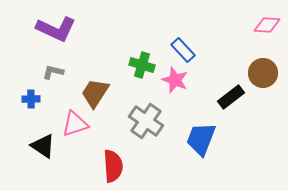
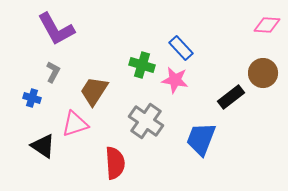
purple L-shape: rotated 36 degrees clockwise
blue rectangle: moved 2 px left, 2 px up
gray L-shape: rotated 105 degrees clockwise
pink star: rotated 12 degrees counterclockwise
brown trapezoid: moved 1 px left, 2 px up
blue cross: moved 1 px right, 1 px up; rotated 18 degrees clockwise
red semicircle: moved 2 px right, 3 px up
